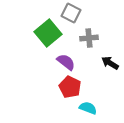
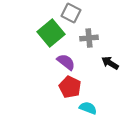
green square: moved 3 px right
